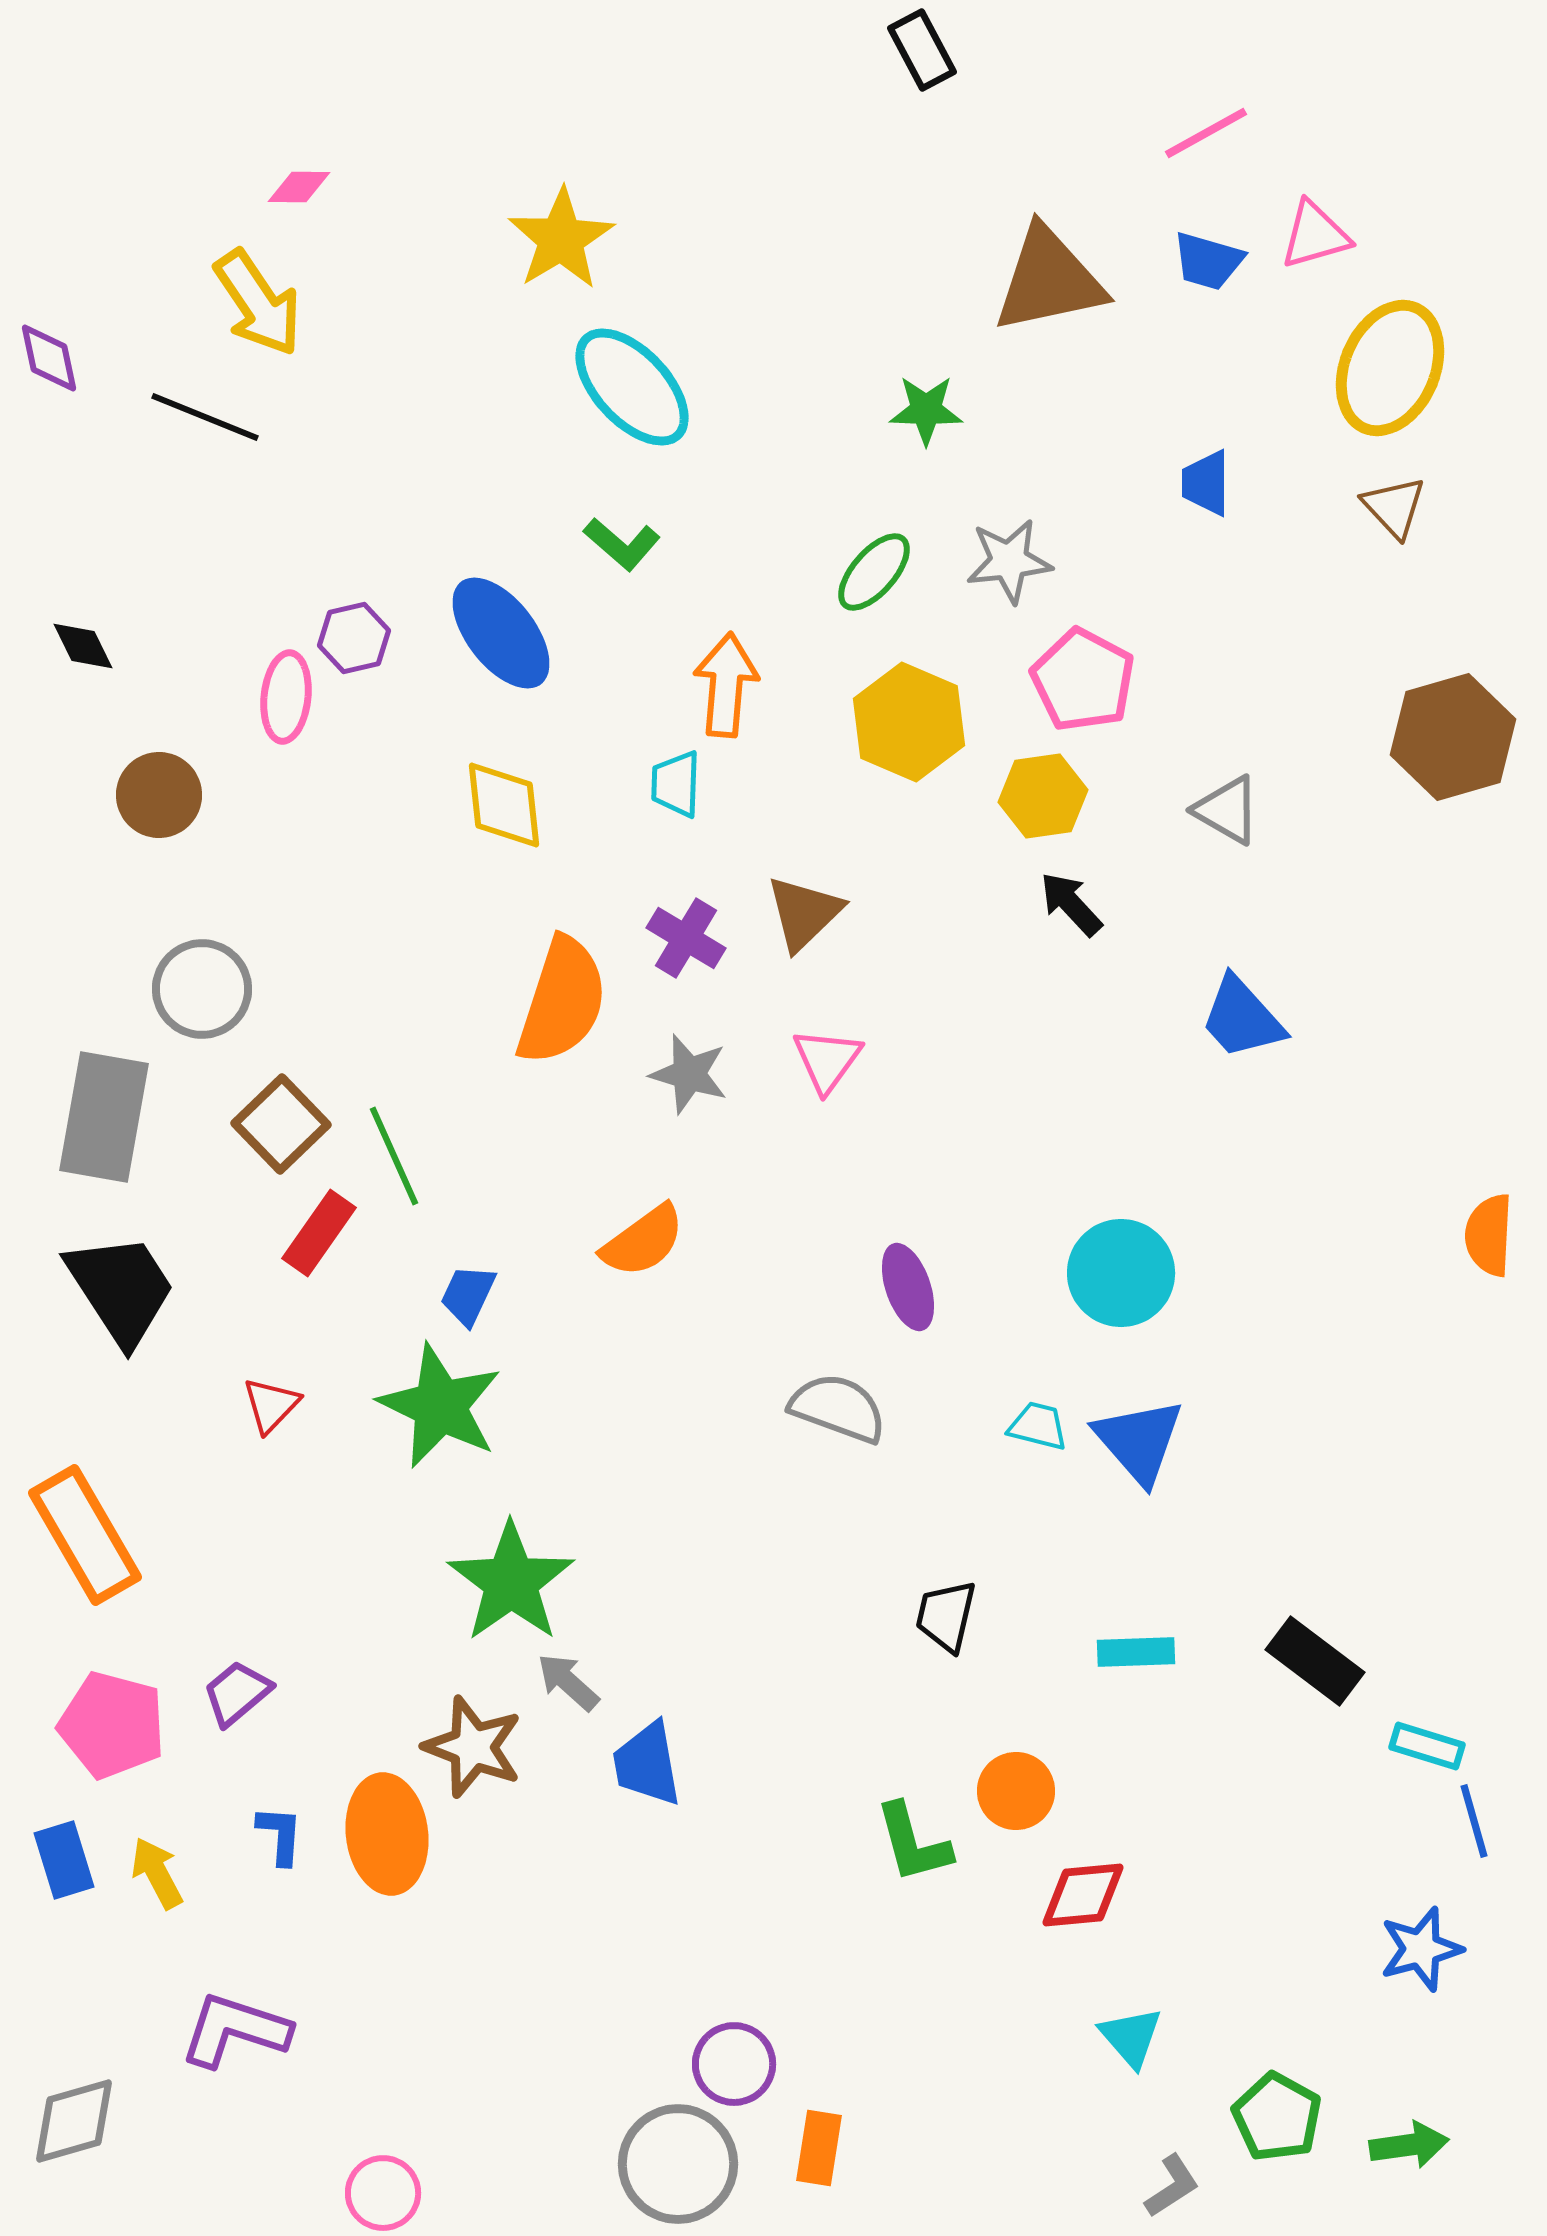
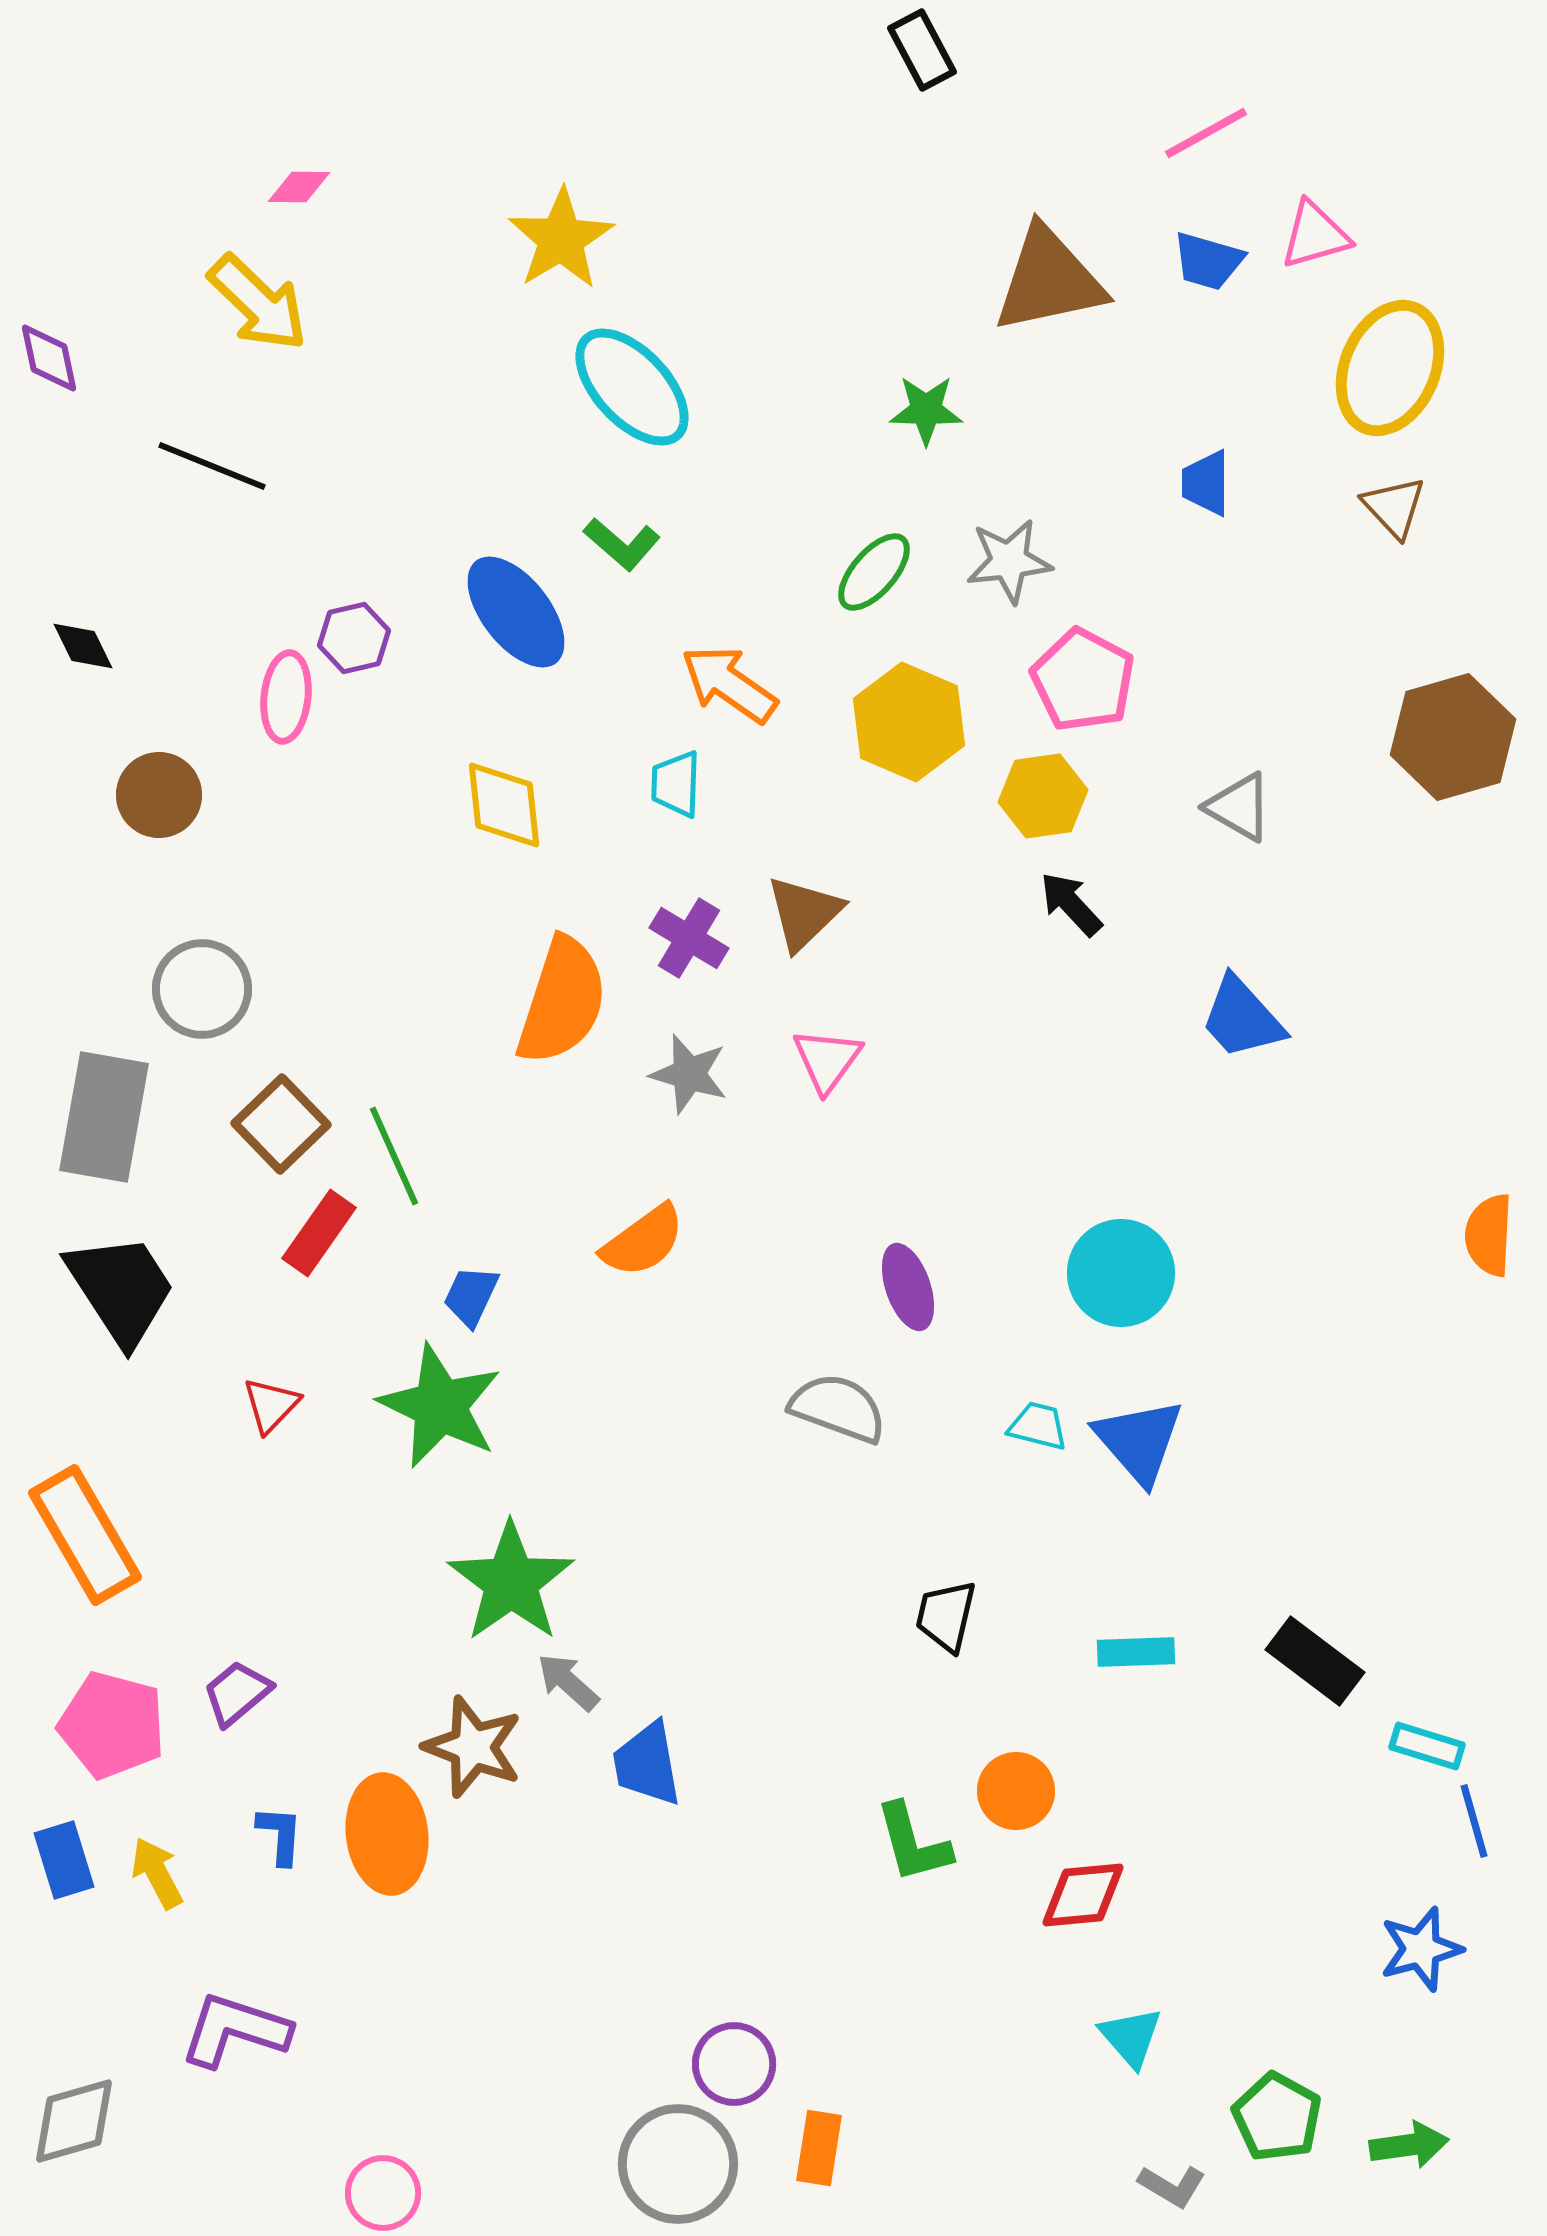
yellow arrow at (258, 303): rotated 12 degrees counterclockwise
black line at (205, 417): moved 7 px right, 49 px down
blue ellipse at (501, 633): moved 15 px right, 21 px up
orange arrow at (726, 685): moved 3 px right, 1 px up; rotated 60 degrees counterclockwise
gray triangle at (1227, 810): moved 12 px right, 3 px up
purple cross at (686, 938): moved 3 px right
blue trapezoid at (468, 1295): moved 3 px right, 1 px down
gray L-shape at (1172, 2186): rotated 64 degrees clockwise
